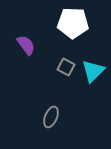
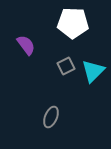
gray square: moved 1 px up; rotated 36 degrees clockwise
